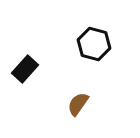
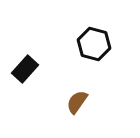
brown semicircle: moved 1 px left, 2 px up
